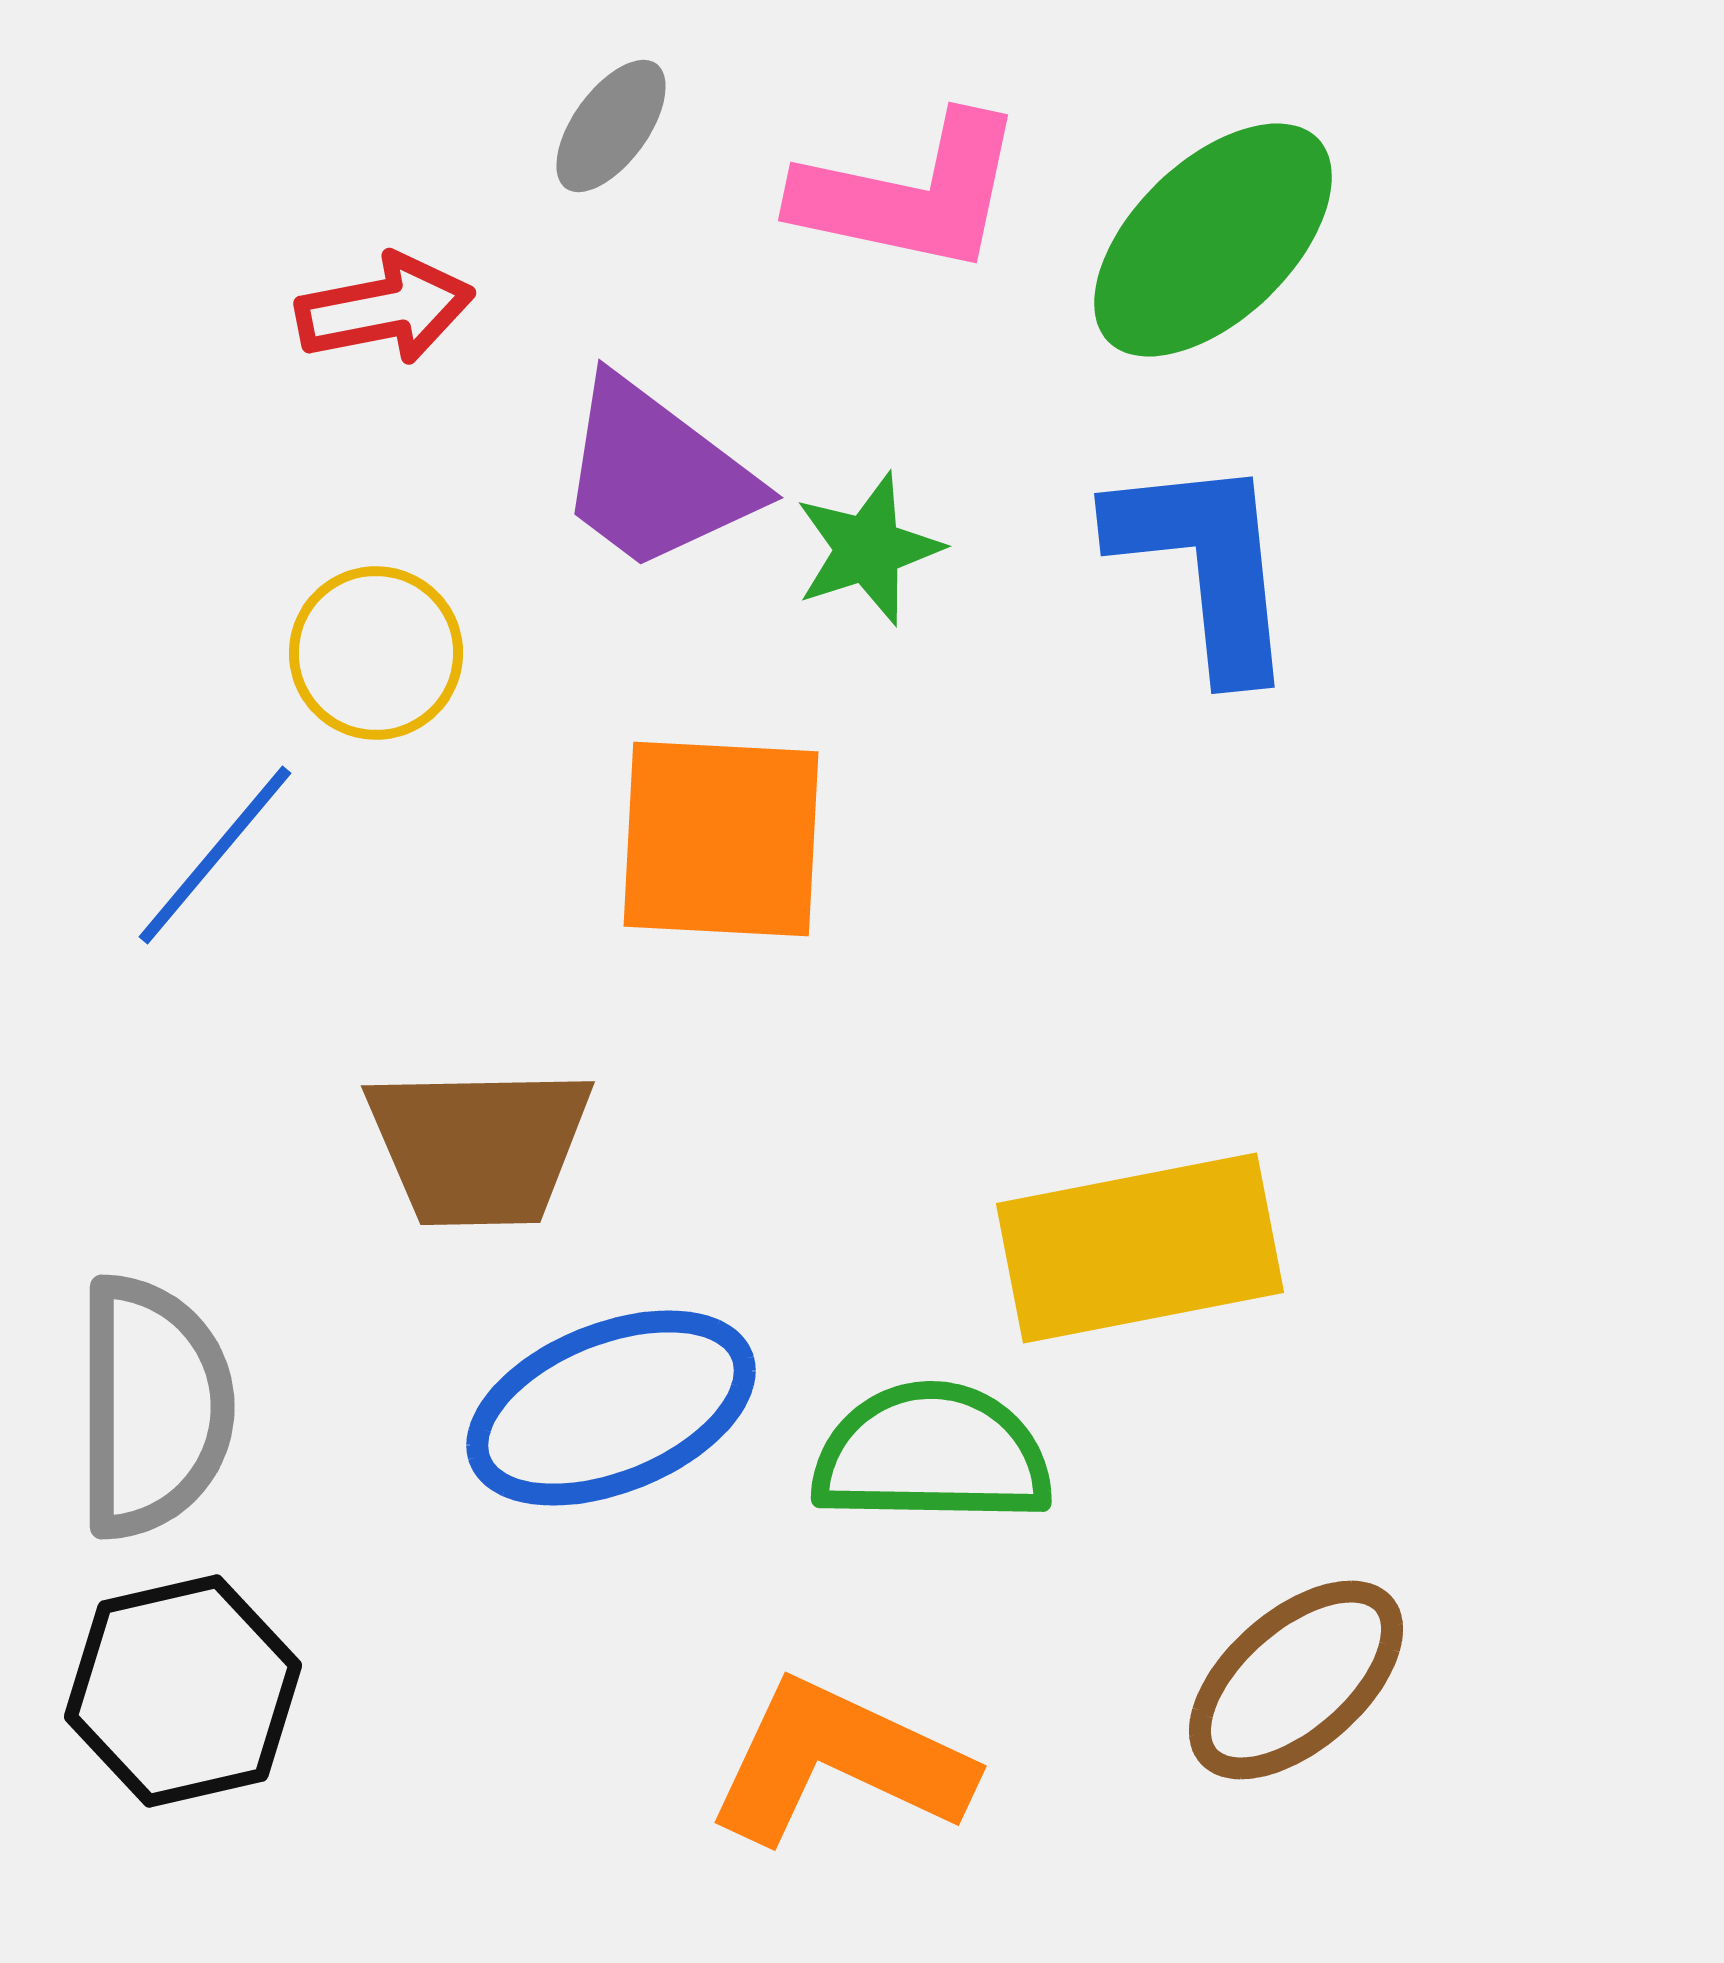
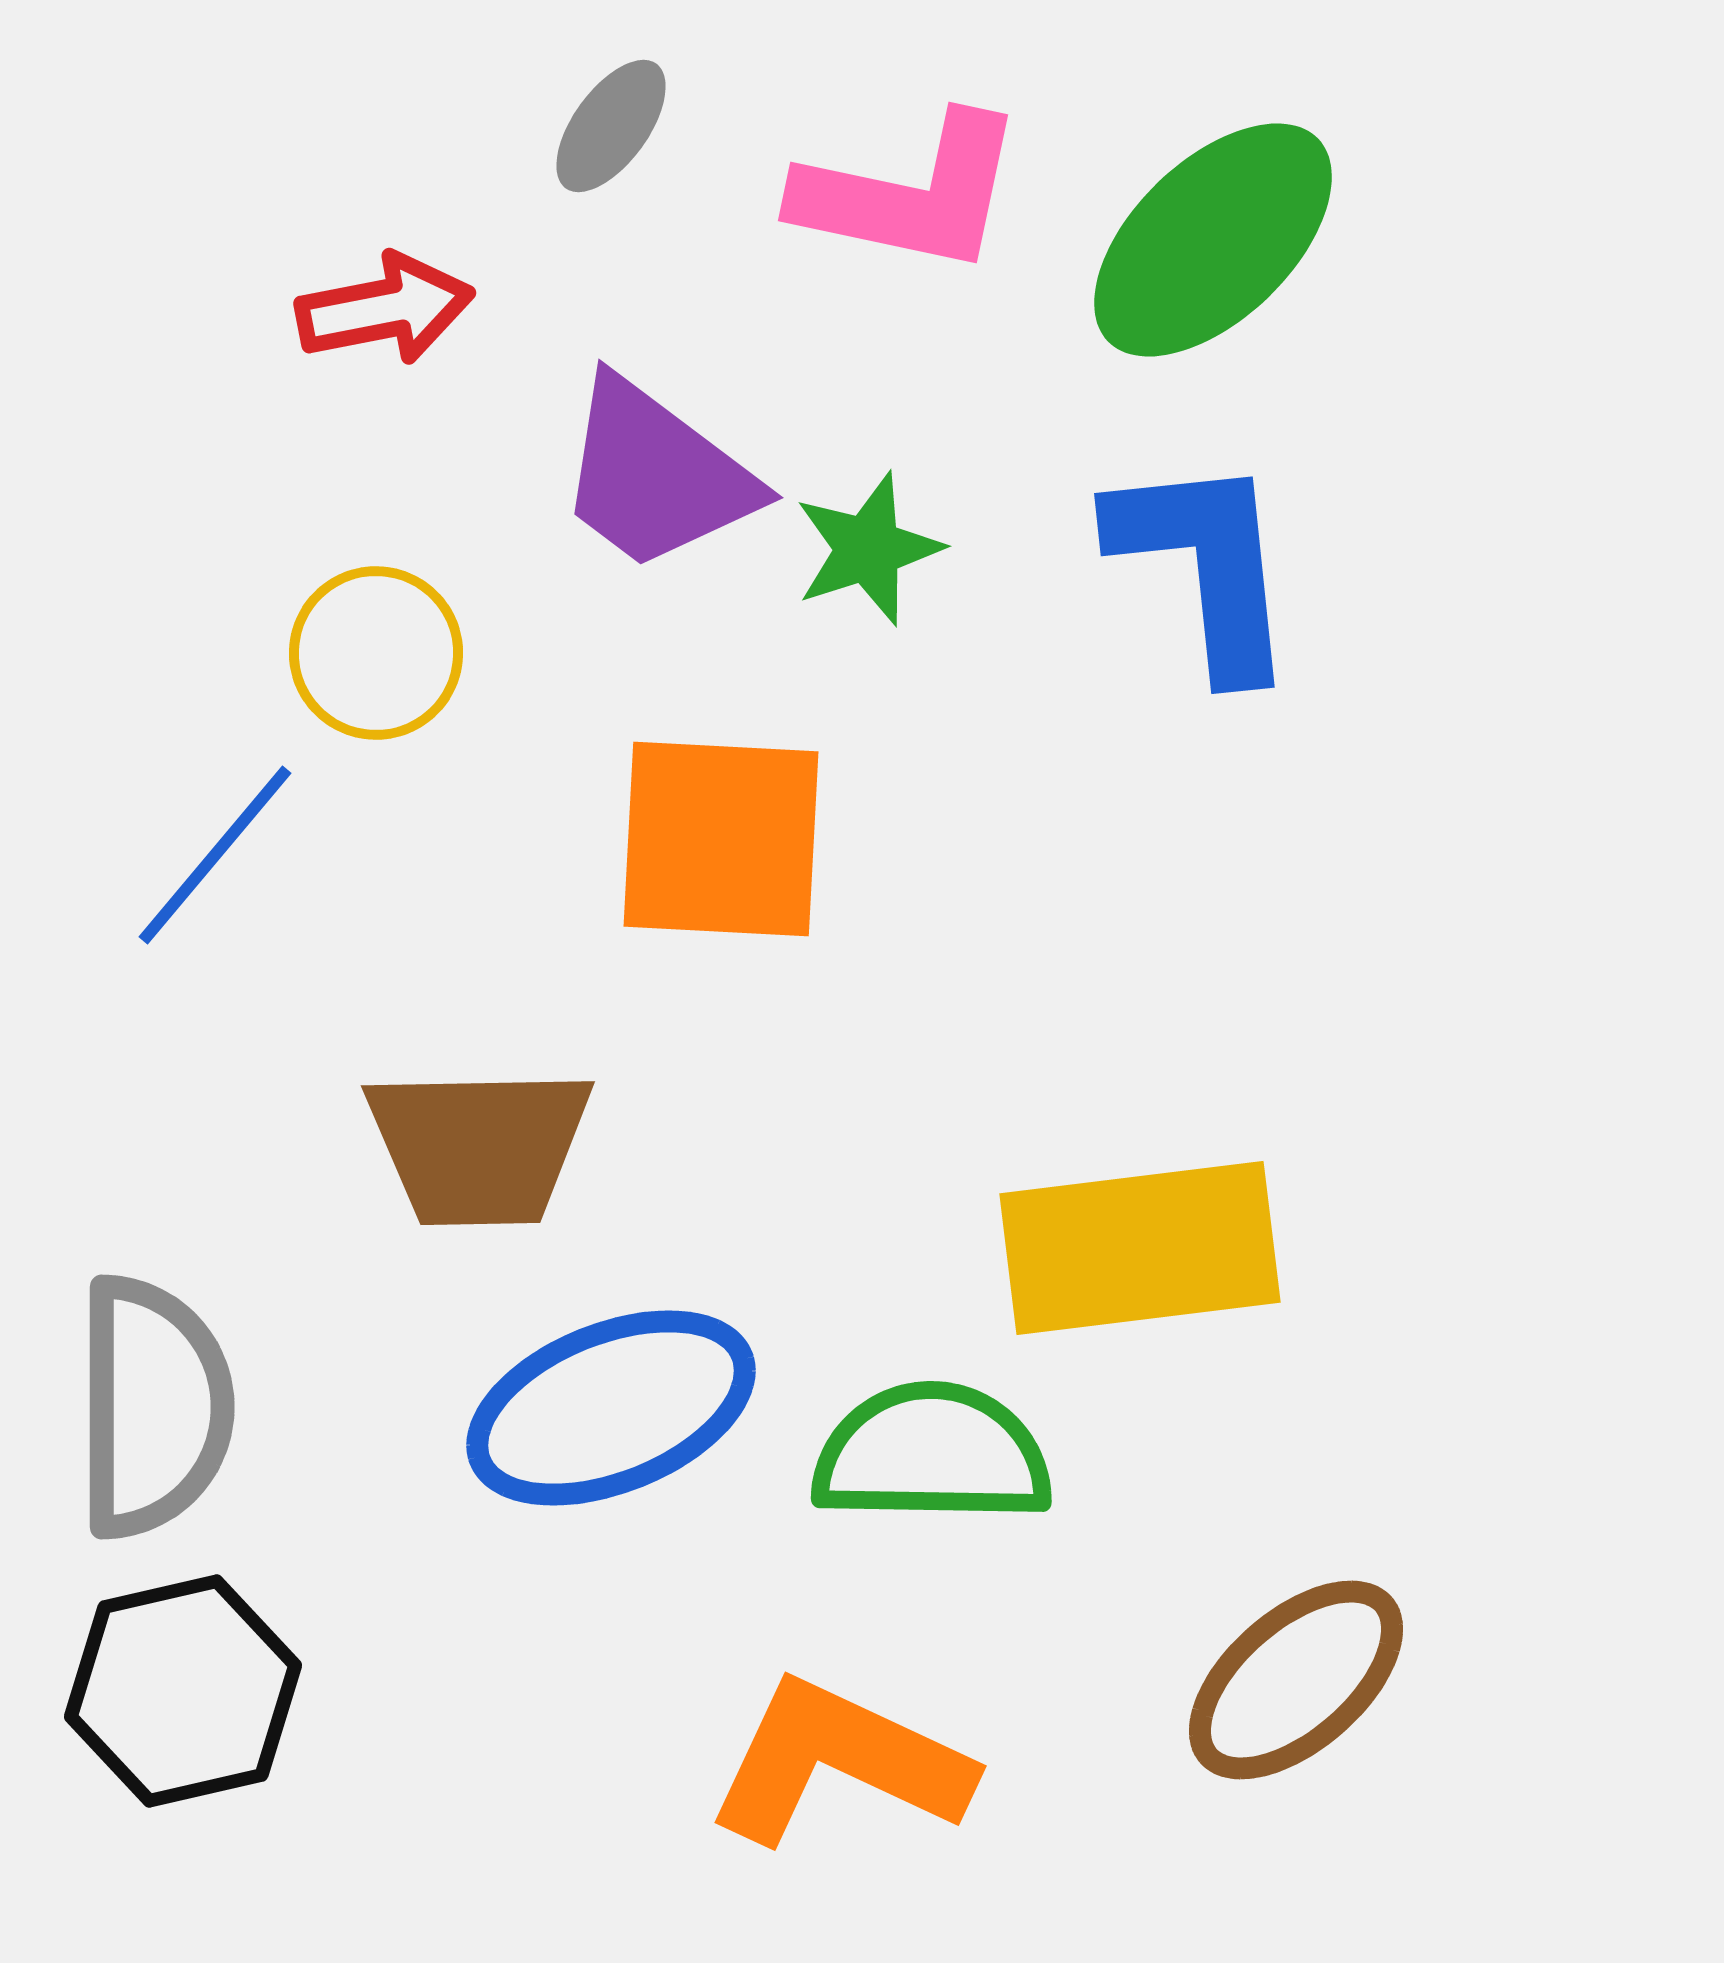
yellow rectangle: rotated 4 degrees clockwise
